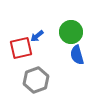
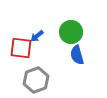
red square: rotated 20 degrees clockwise
